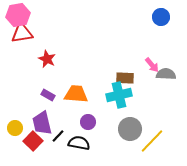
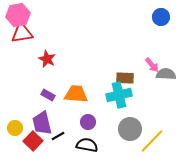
black line: rotated 16 degrees clockwise
black semicircle: moved 8 px right, 2 px down
